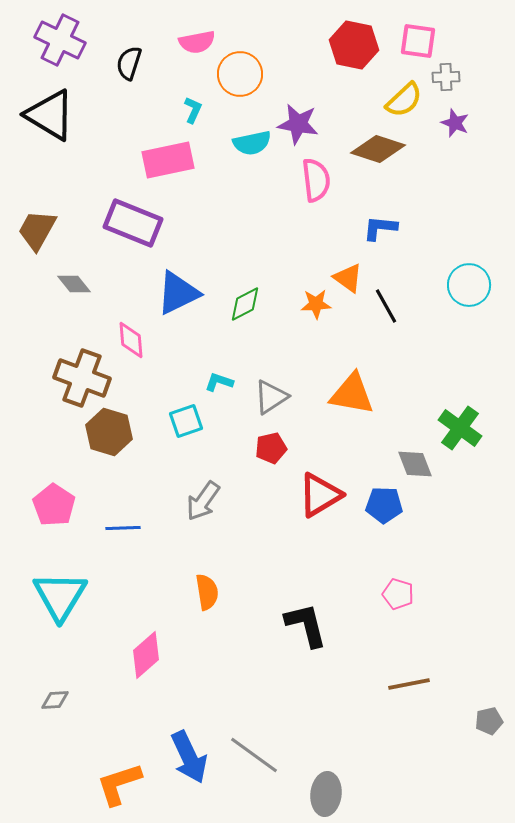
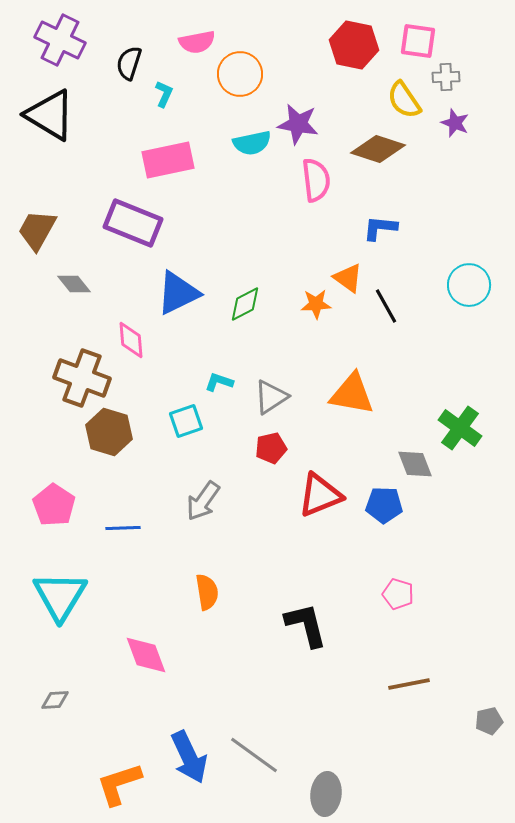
yellow semicircle at (404, 100): rotated 99 degrees clockwise
cyan L-shape at (193, 110): moved 29 px left, 16 px up
red triangle at (320, 495): rotated 9 degrees clockwise
pink diamond at (146, 655): rotated 69 degrees counterclockwise
